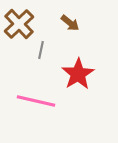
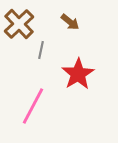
brown arrow: moved 1 px up
pink line: moved 3 px left, 5 px down; rotated 75 degrees counterclockwise
